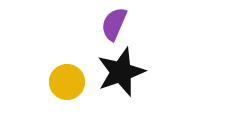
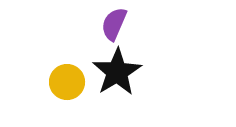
black star: moved 4 px left; rotated 12 degrees counterclockwise
